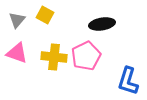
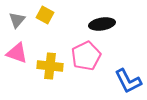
yellow cross: moved 4 px left, 9 px down
blue L-shape: rotated 44 degrees counterclockwise
